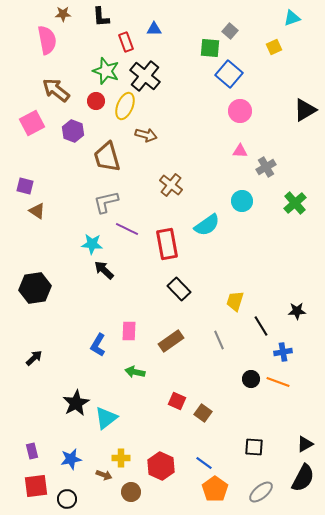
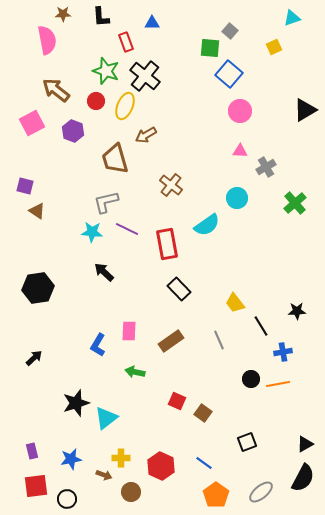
blue triangle at (154, 29): moved 2 px left, 6 px up
brown arrow at (146, 135): rotated 135 degrees clockwise
brown trapezoid at (107, 157): moved 8 px right, 2 px down
cyan circle at (242, 201): moved 5 px left, 3 px up
cyan star at (92, 244): moved 12 px up
black arrow at (104, 270): moved 2 px down
black hexagon at (35, 288): moved 3 px right
yellow trapezoid at (235, 301): moved 2 px down; rotated 55 degrees counterclockwise
orange line at (278, 382): moved 2 px down; rotated 30 degrees counterclockwise
black star at (76, 403): rotated 12 degrees clockwise
black square at (254, 447): moved 7 px left, 5 px up; rotated 24 degrees counterclockwise
orange pentagon at (215, 489): moved 1 px right, 6 px down
